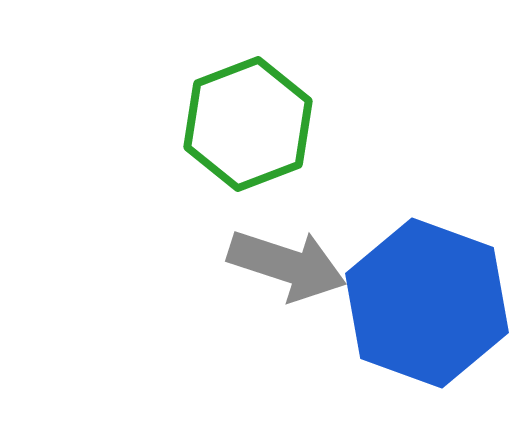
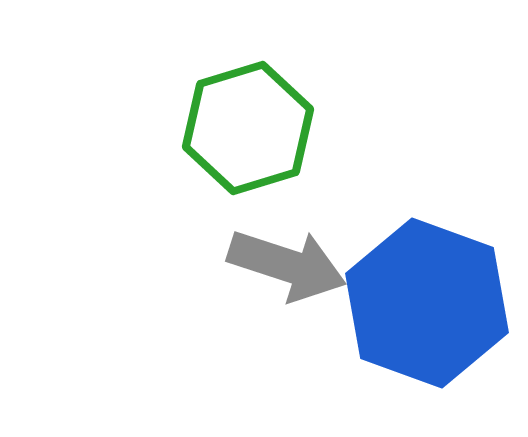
green hexagon: moved 4 px down; rotated 4 degrees clockwise
